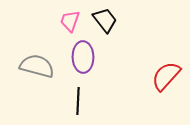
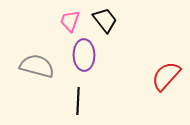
purple ellipse: moved 1 px right, 2 px up
